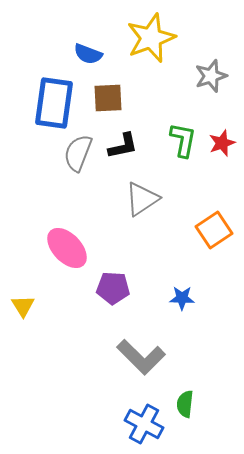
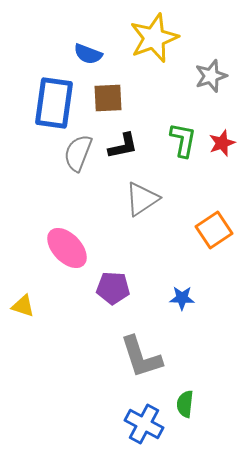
yellow star: moved 3 px right
yellow triangle: rotated 40 degrees counterclockwise
gray L-shape: rotated 27 degrees clockwise
